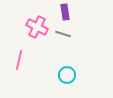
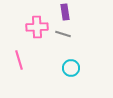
pink cross: rotated 30 degrees counterclockwise
pink line: rotated 30 degrees counterclockwise
cyan circle: moved 4 px right, 7 px up
